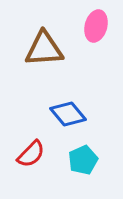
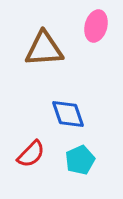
blue diamond: rotated 21 degrees clockwise
cyan pentagon: moved 3 px left
